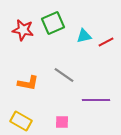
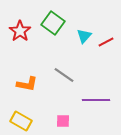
green square: rotated 30 degrees counterclockwise
red star: moved 3 px left, 1 px down; rotated 25 degrees clockwise
cyan triangle: rotated 35 degrees counterclockwise
orange L-shape: moved 1 px left, 1 px down
pink square: moved 1 px right, 1 px up
